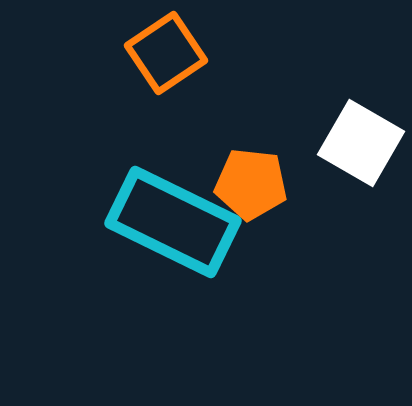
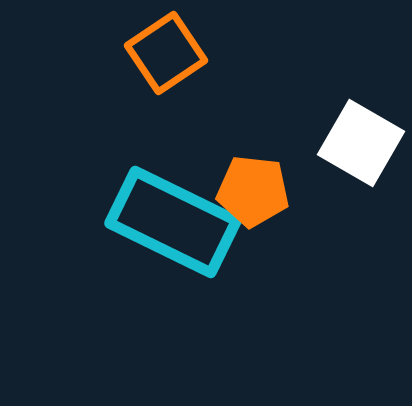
orange pentagon: moved 2 px right, 7 px down
